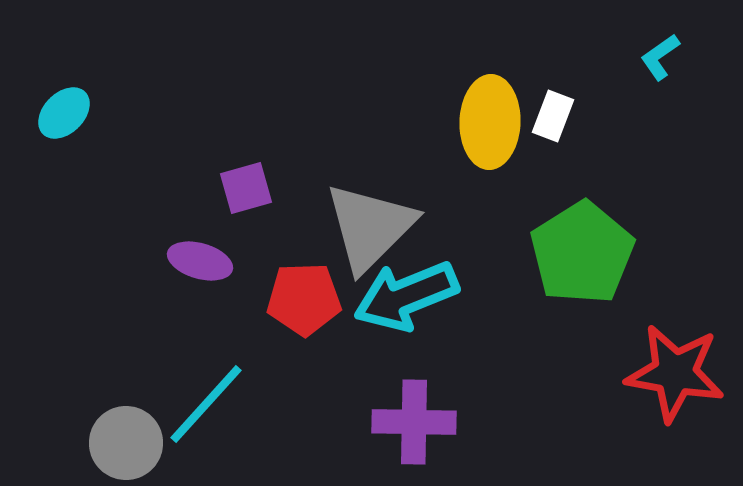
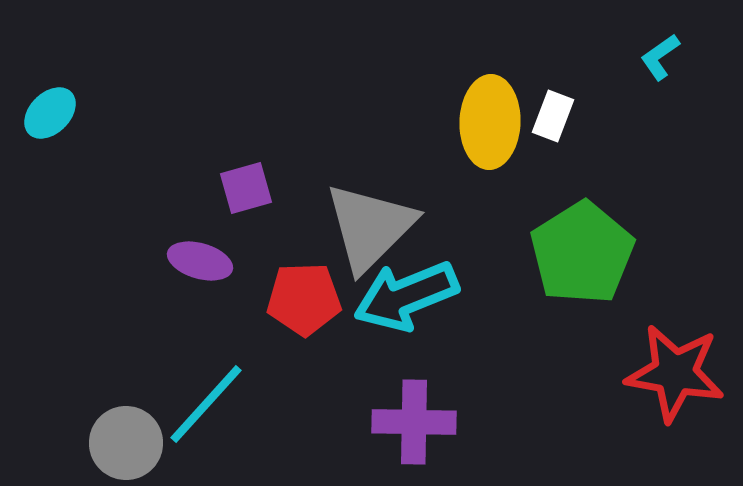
cyan ellipse: moved 14 px left
